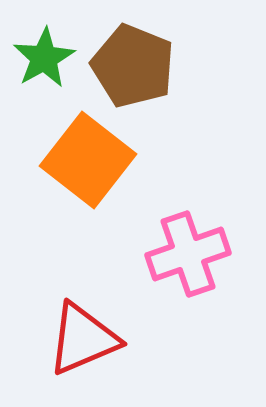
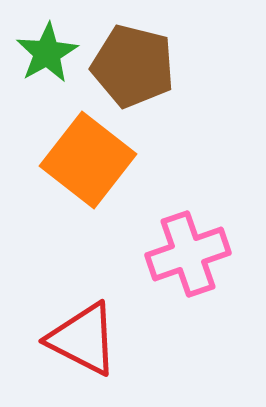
green star: moved 3 px right, 5 px up
brown pentagon: rotated 8 degrees counterclockwise
red triangle: rotated 50 degrees clockwise
